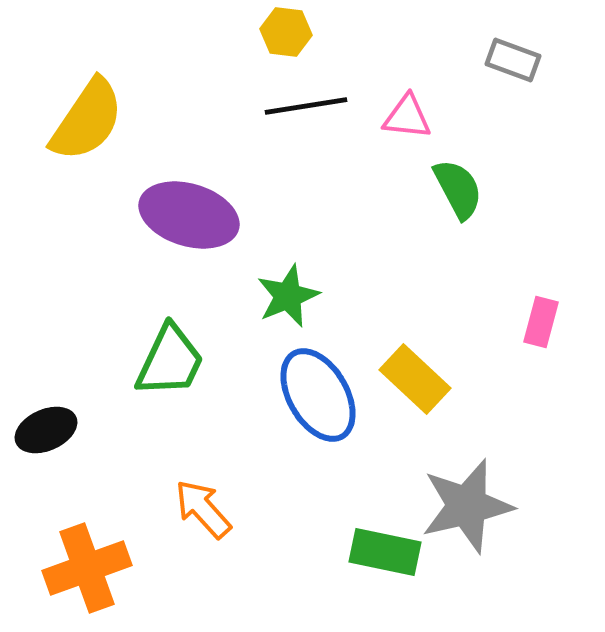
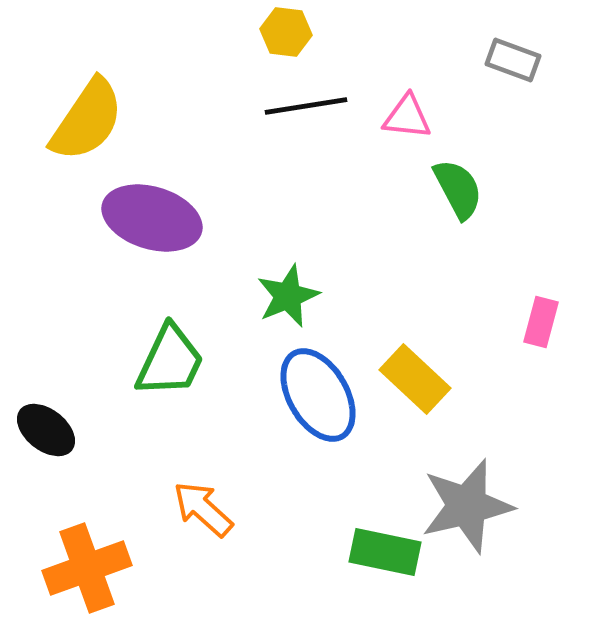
purple ellipse: moved 37 px left, 3 px down
black ellipse: rotated 62 degrees clockwise
orange arrow: rotated 6 degrees counterclockwise
